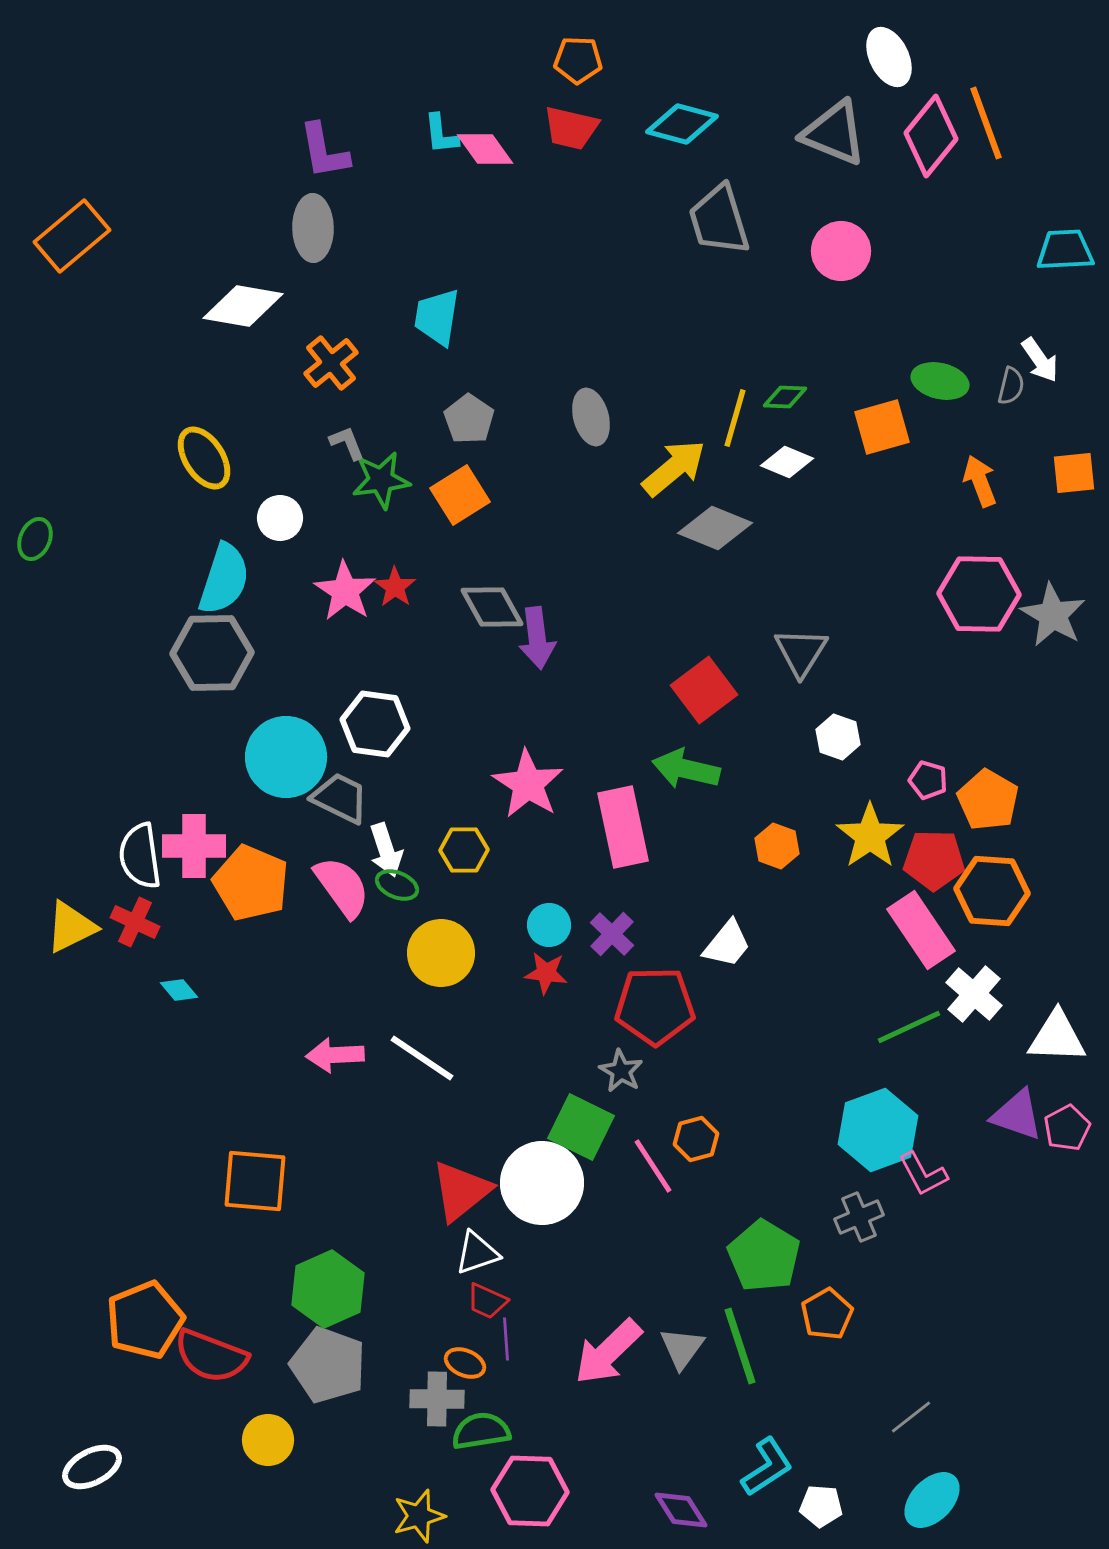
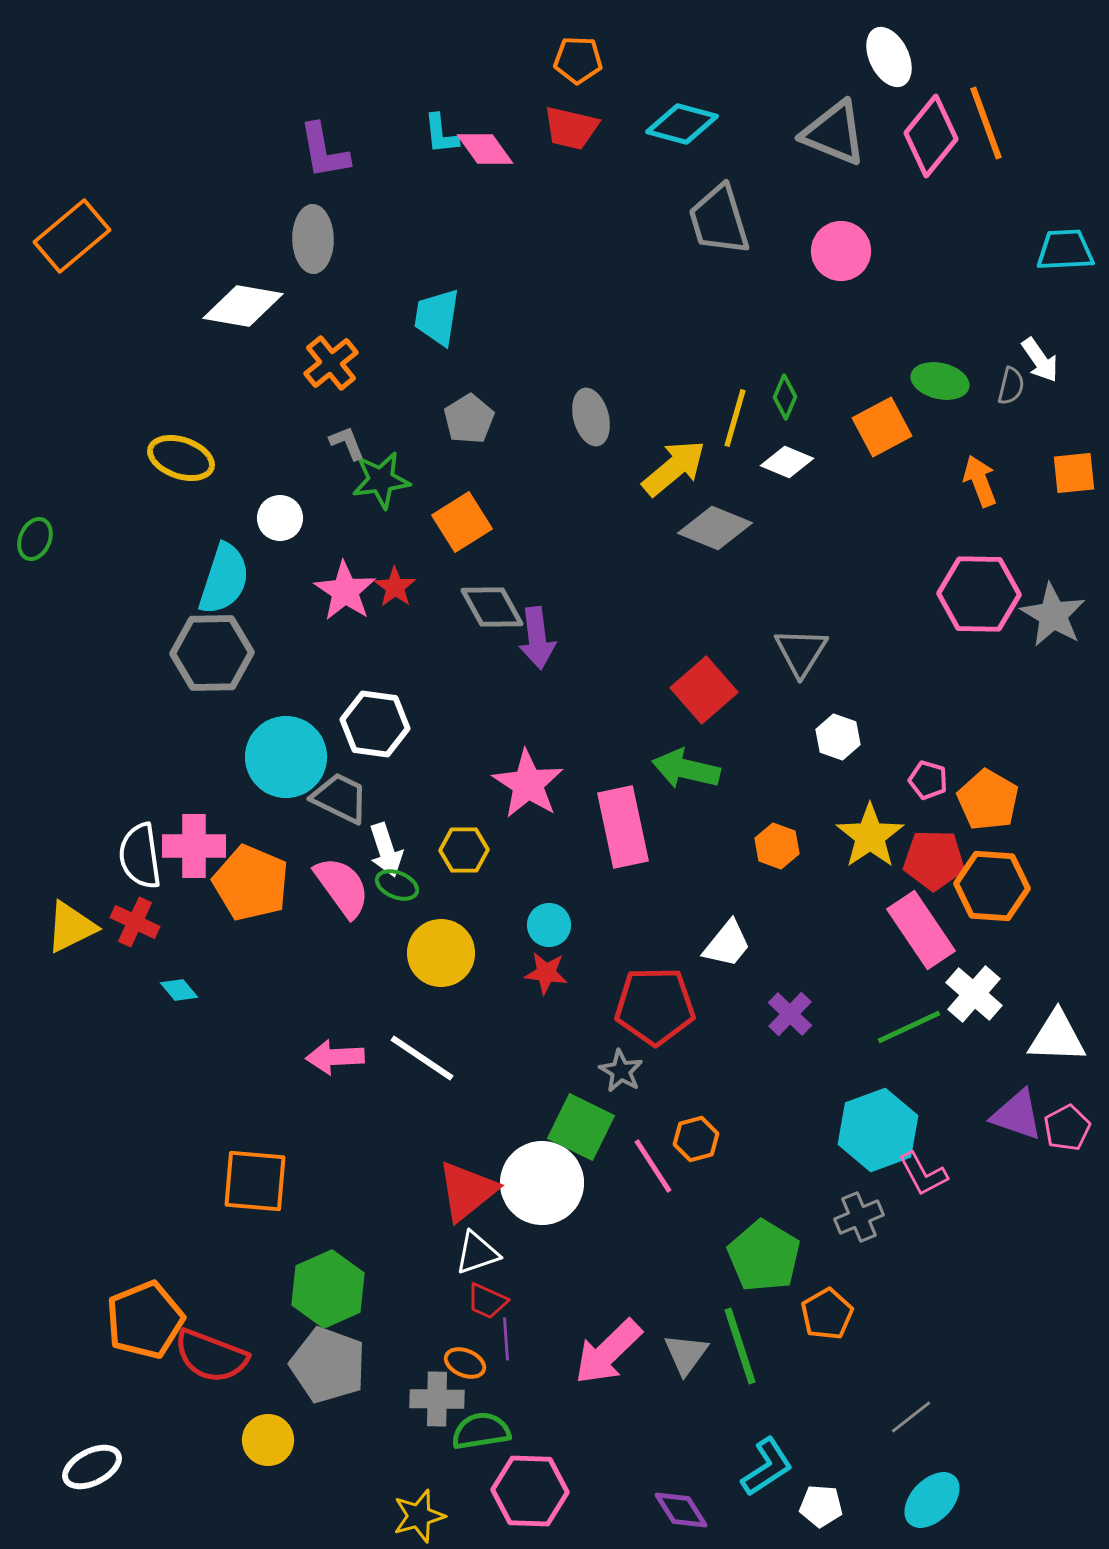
gray ellipse at (313, 228): moved 11 px down
green diamond at (785, 397): rotated 69 degrees counterclockwise
gray pentagon at (469, 419): rotated 6 degrees clockwise
orange square at (882, 427): rotated 12 degrees counterclockwise
yellow ellipse at (204, 458): moved 23 px left; rotated 38 degrees counterclockwise
orange square at (460, 495): moved 2 px right, 27 px down
red square at (704, 690): rotated 4 degrees counterclockwise
orange hexagon at (992, 891): moved 5 px up
purple cross at (612, 934): moved 178 px right, 80 px down
pink arrow at (335, 1055): moved 2 px down
red triangle at (461, 1191): moved 6 px right
gray triangle at (682, 1348): moved 4 px right, 6 px down
